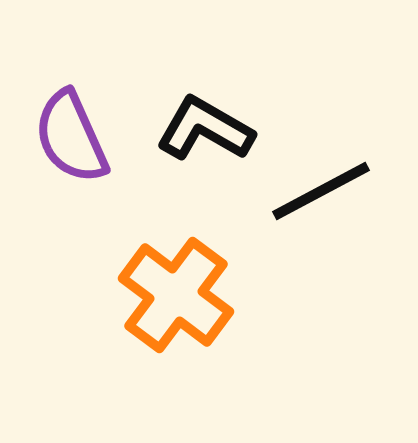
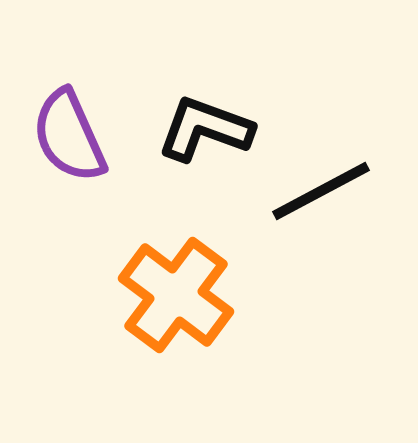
black L-shape: rotated 10 degrees counterclockwise
purple semicircle: moved 2 px left, 1 px up
